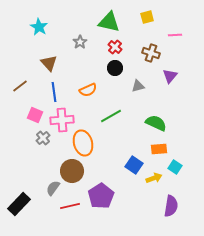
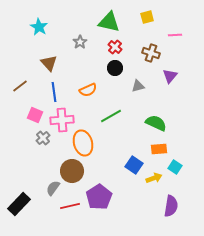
purple pentagon: moved 2 px left, 1 px down
